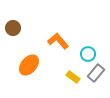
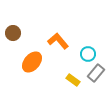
brown circle: moved 5 px down
orange ellipse: moved 3 px right, 3 px up
yellow rectangle: moved 3 px down
